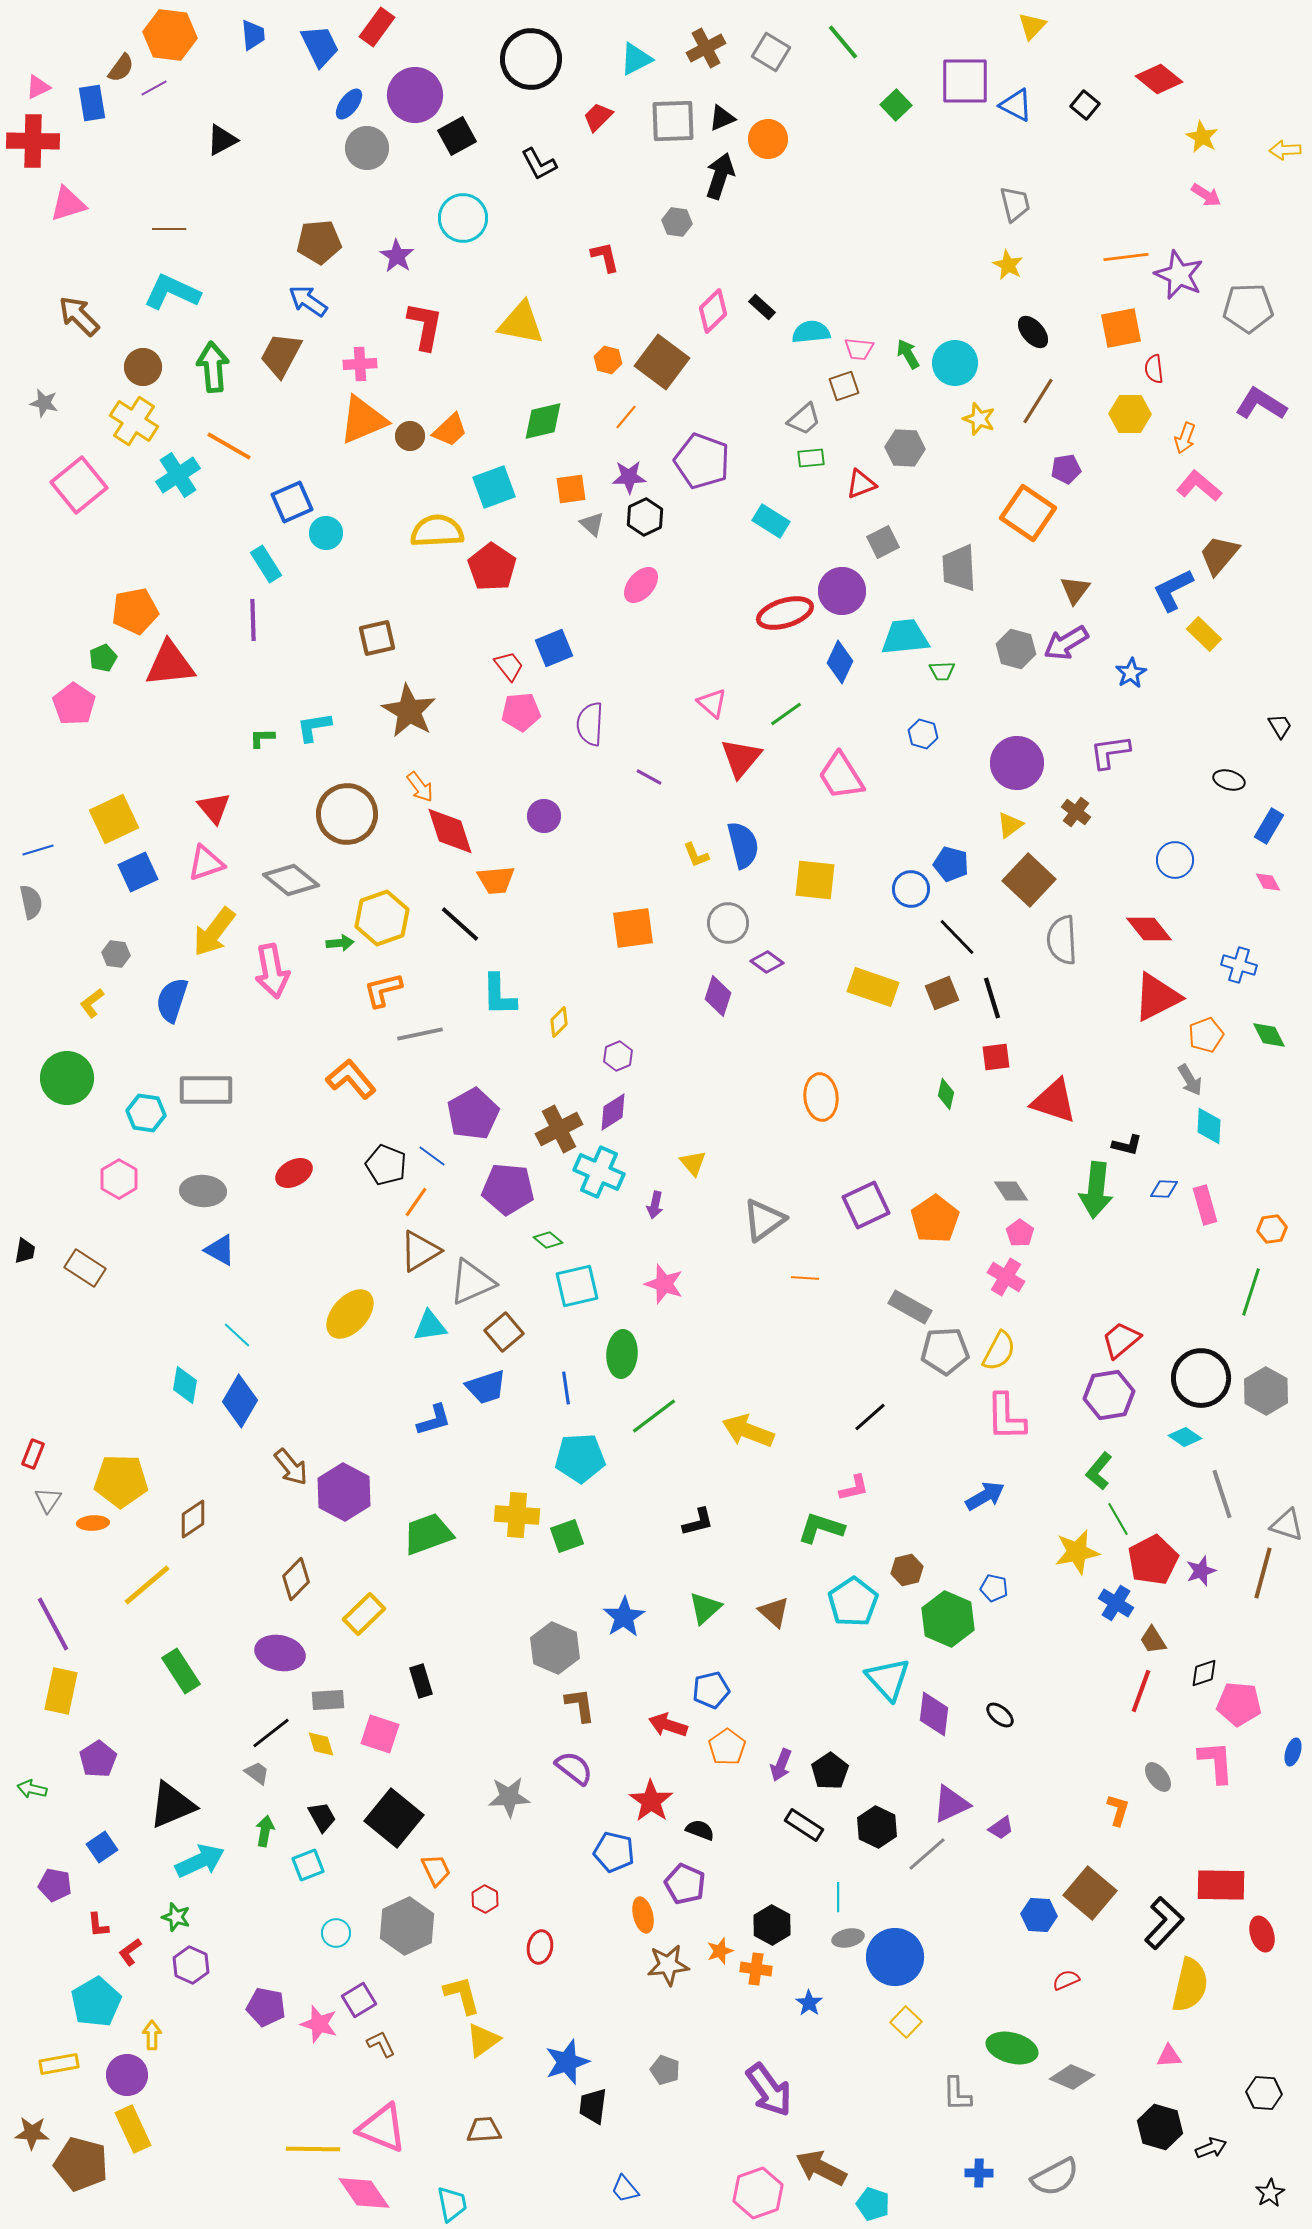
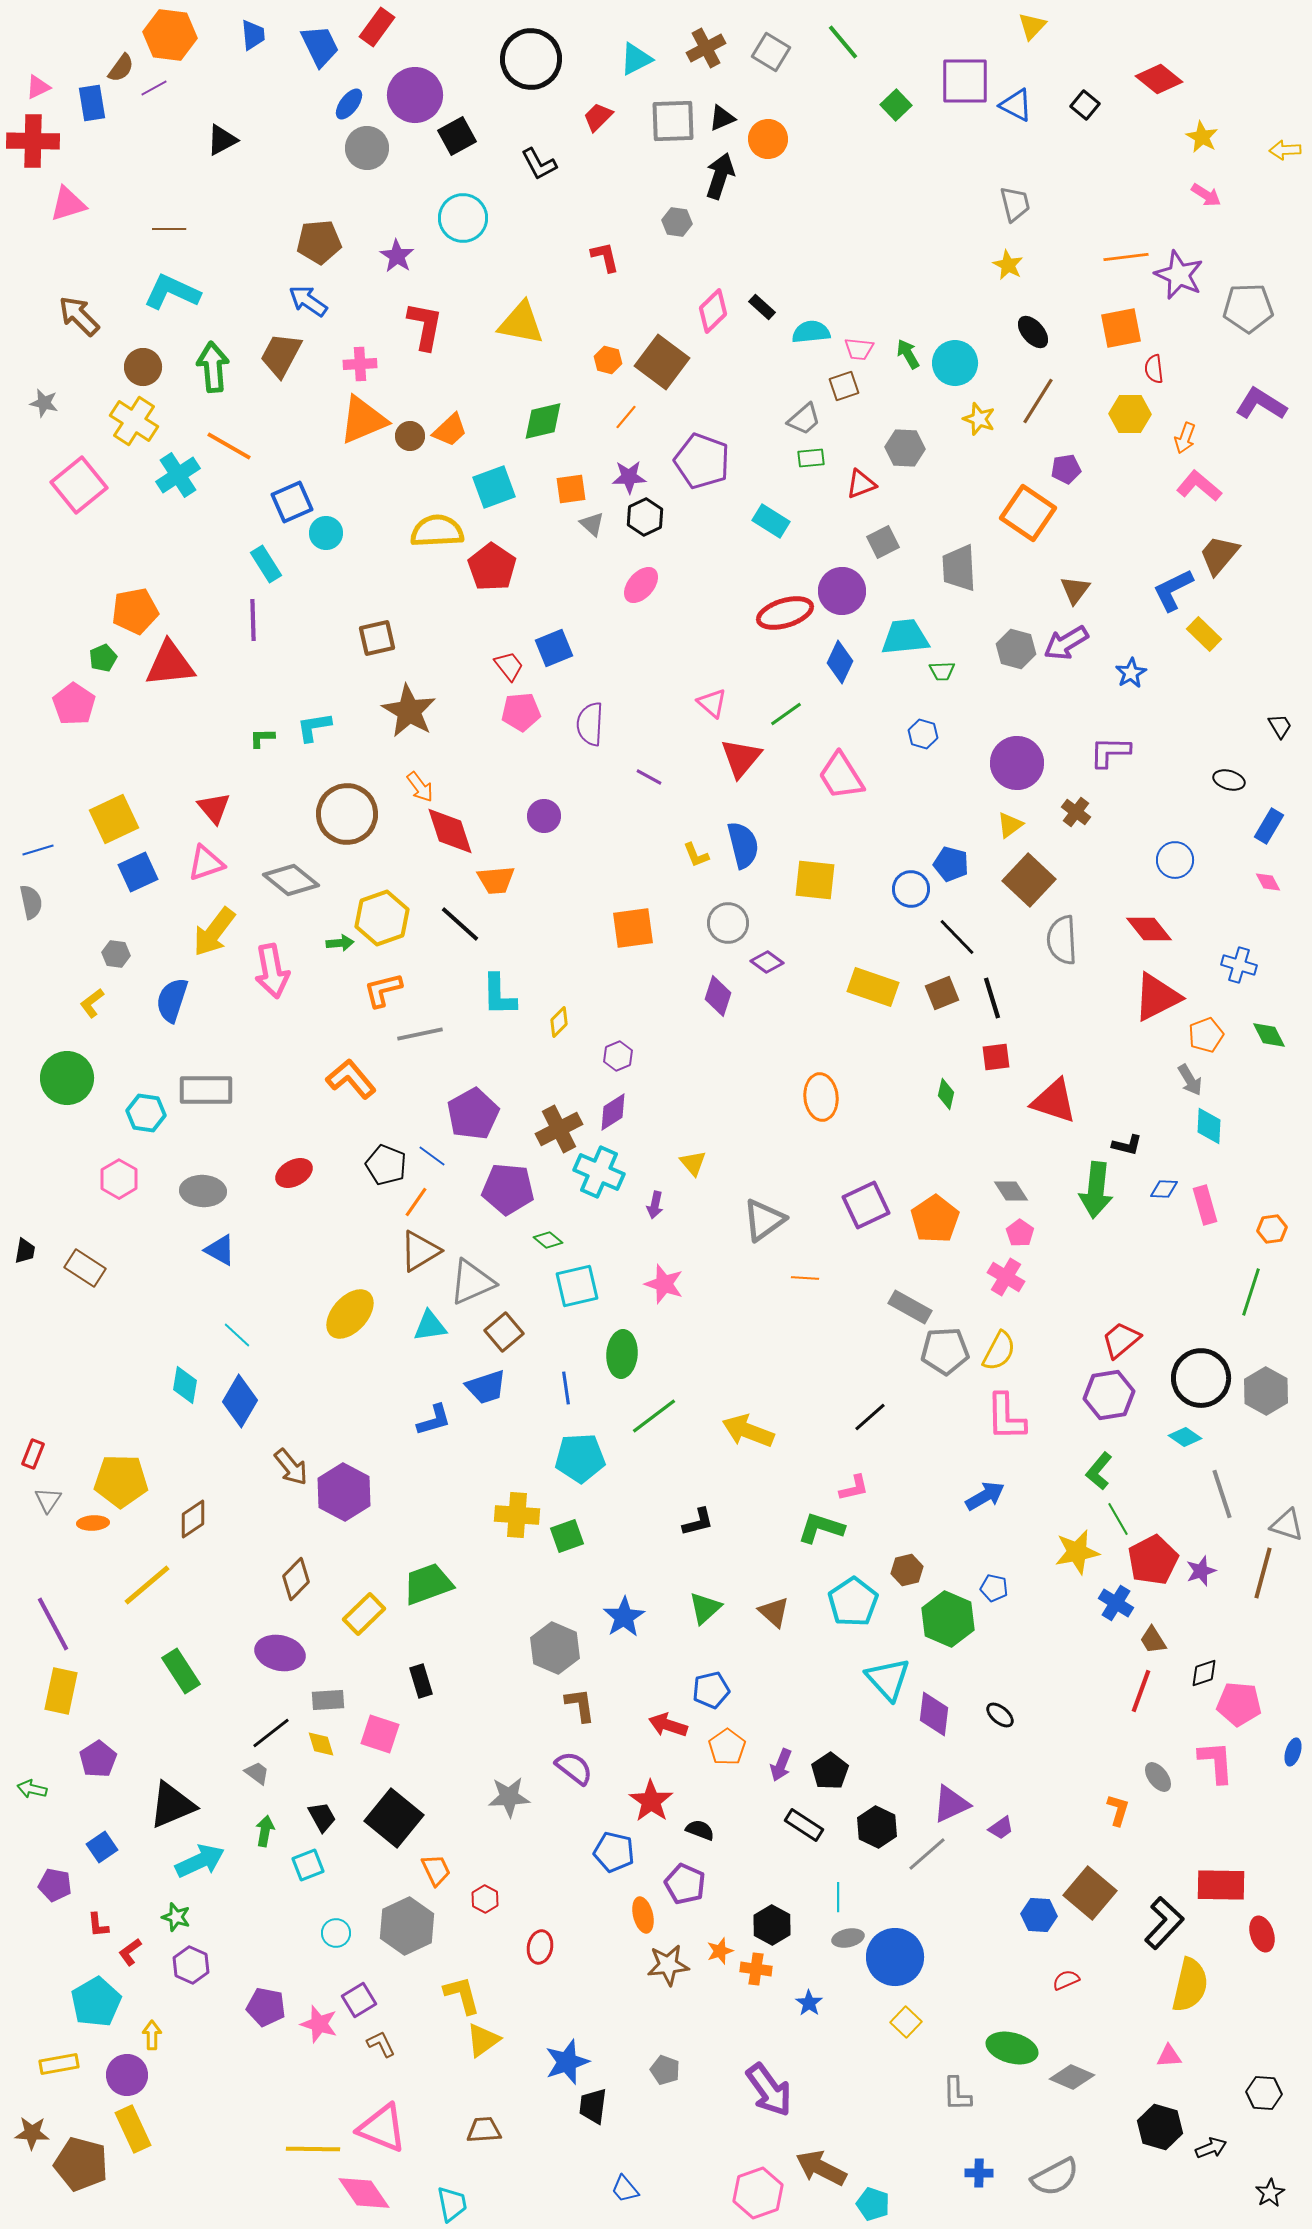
purple L-shape at (1110, 752): rotated 9 degrees clockwise
green trapezoid at (428, 1534): moved 50 px down
